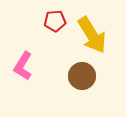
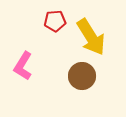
yellow arrow: moved 1 px left, 2 px down
